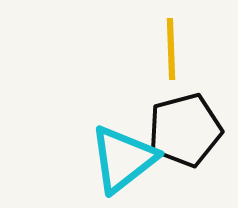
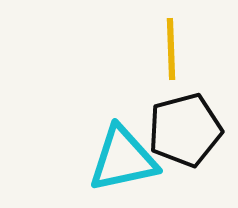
cyan triangle: rotated 26 degrees clockwise
